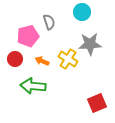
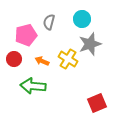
cyan circle: moved 7 px down
gray semicircle: rotated 147 degrees counterclockwise
pink pentagon: moved 2 px left, 1 px up
gray star: rotated 15 degrees counterclockwise
red circle: moved 1 px left
